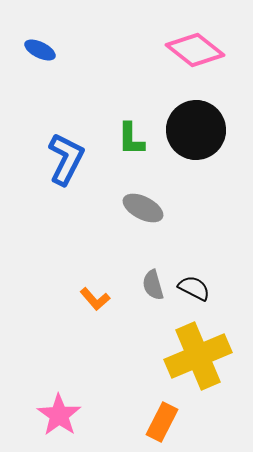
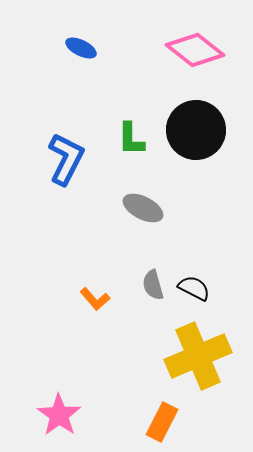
blue ellipse: moved 41 px right, 2 px up
